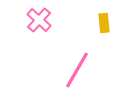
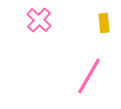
pink line: moved 12 px right, 6 px down
